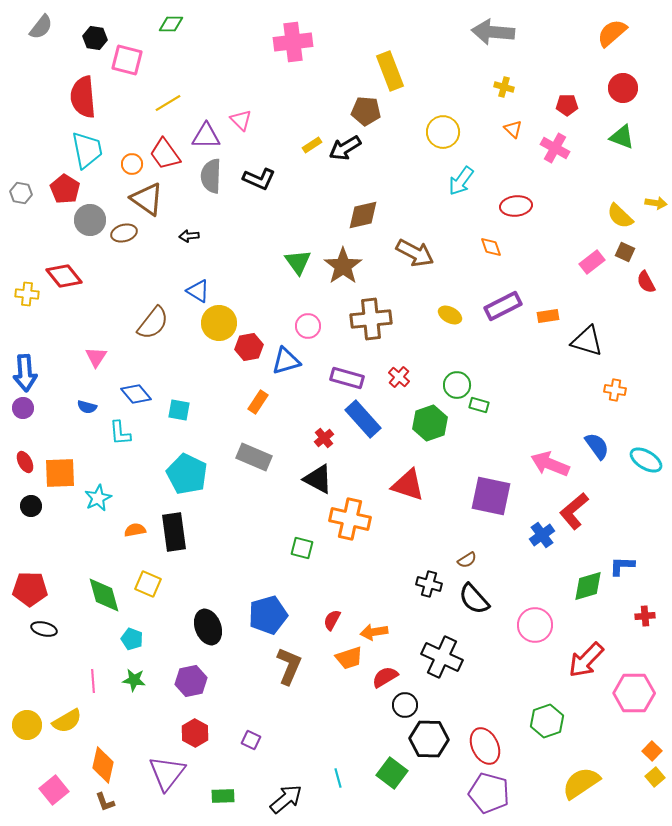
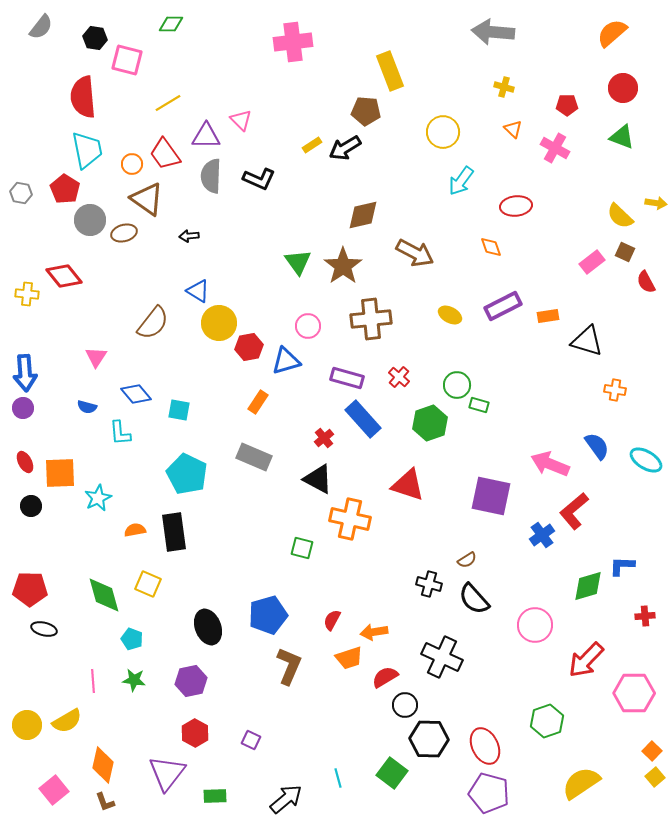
green rectangle at (223, 796): moved 8 px left
